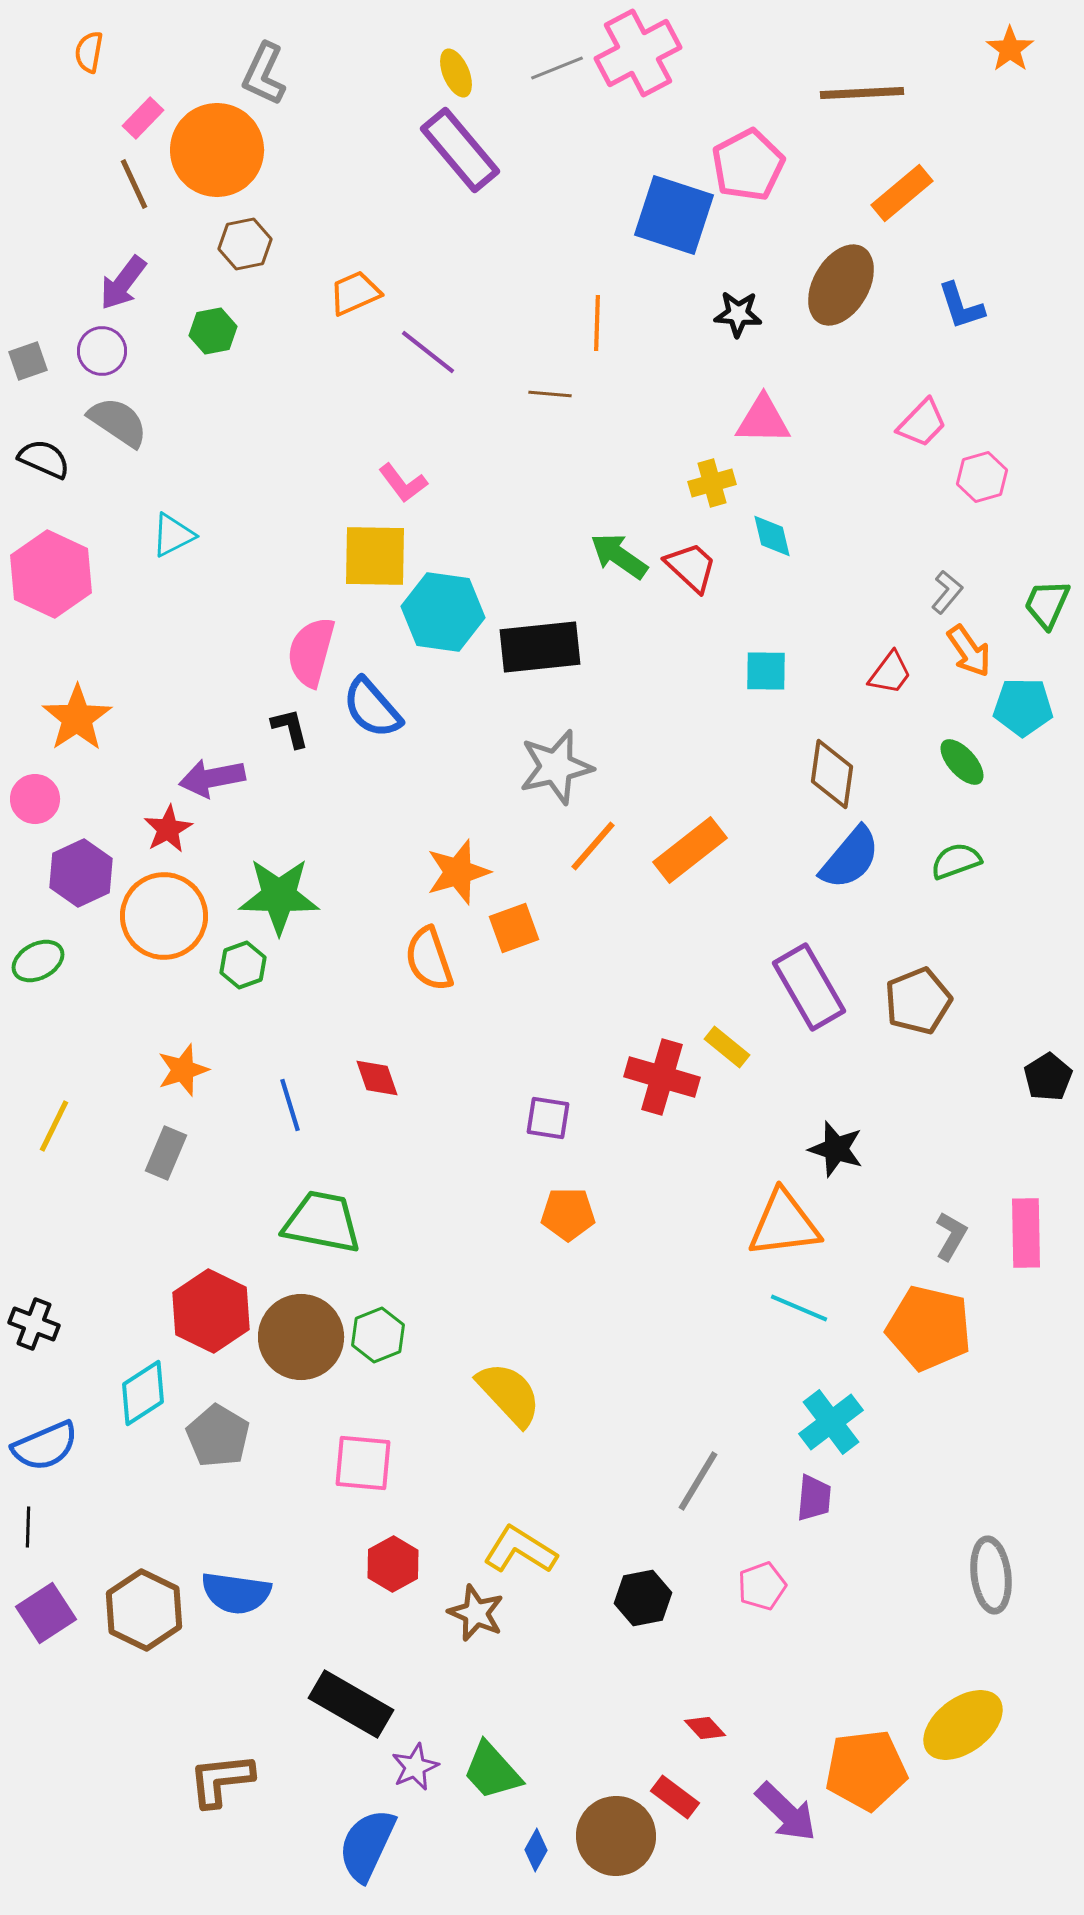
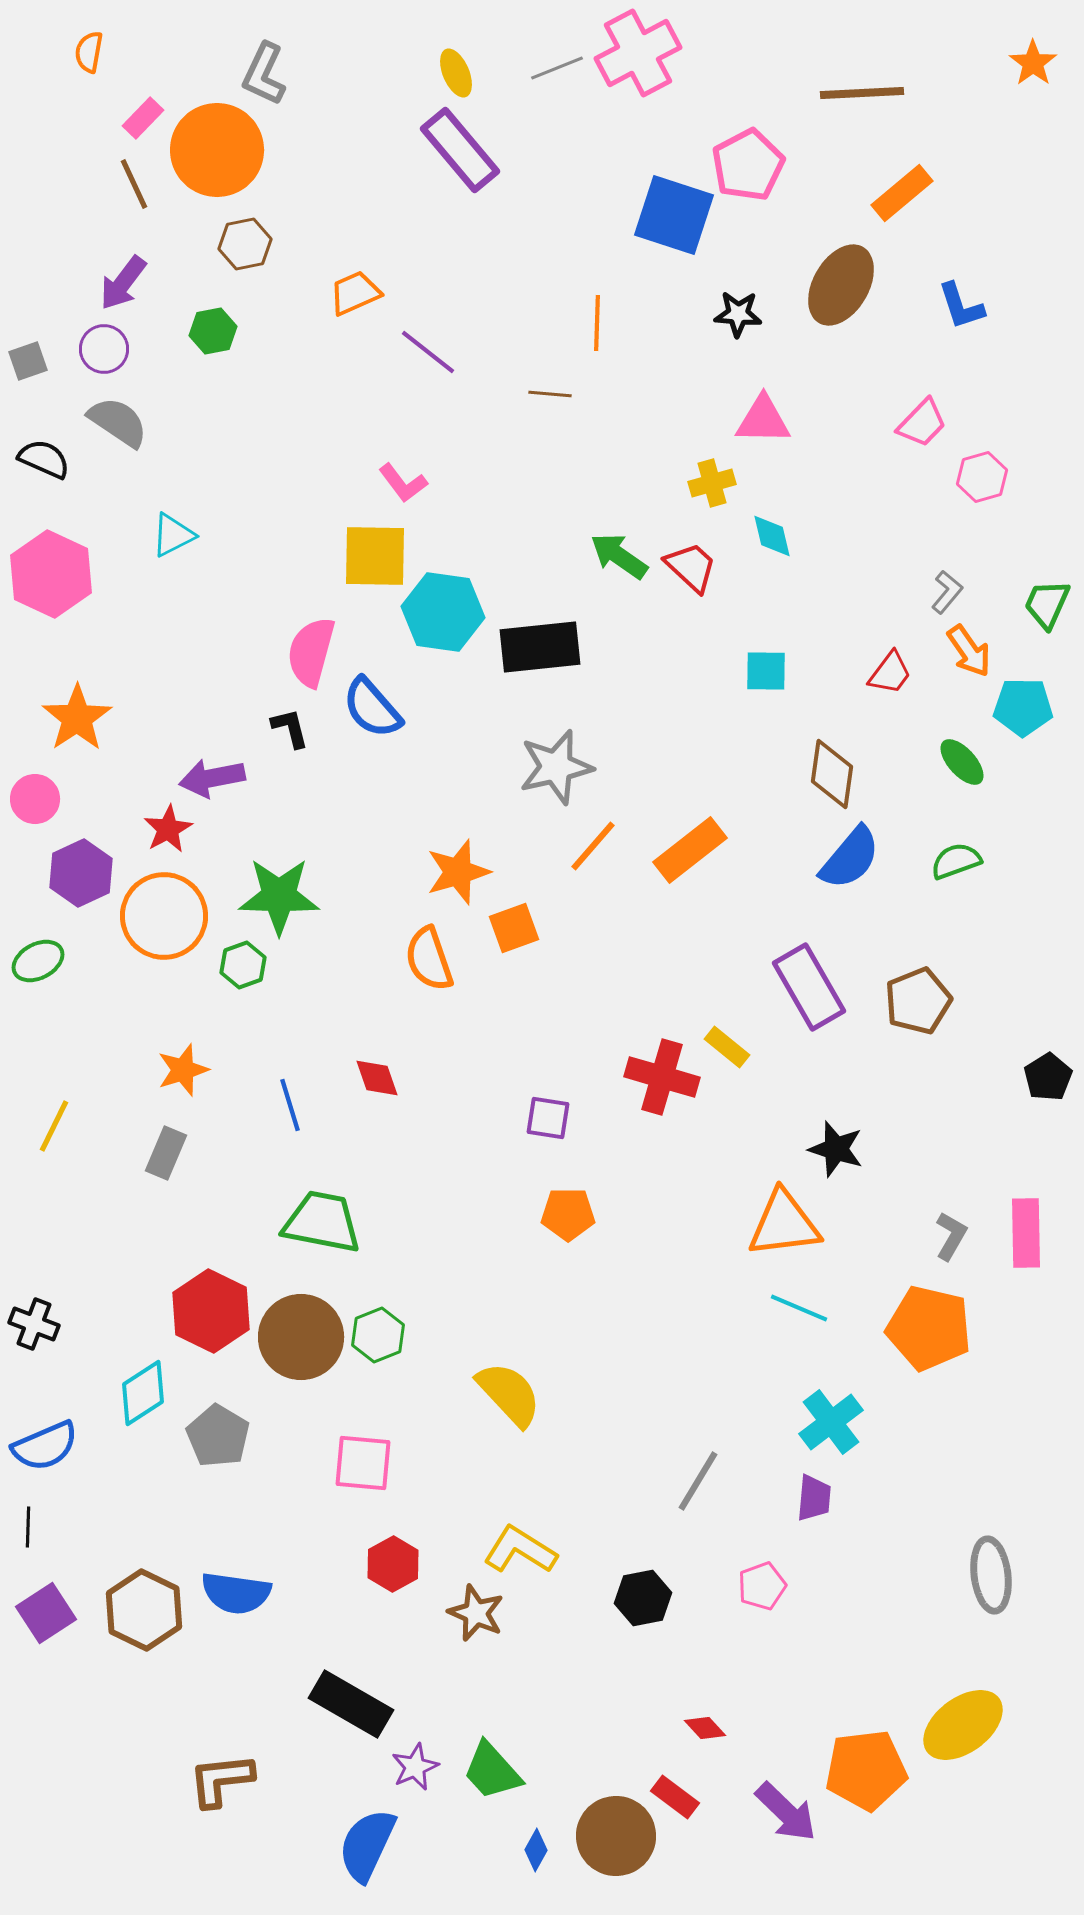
orange star at (1010, 49): moved 23 px right, 14 px down
purple circle at (102, 351): moved 2 px right, 2 px up
